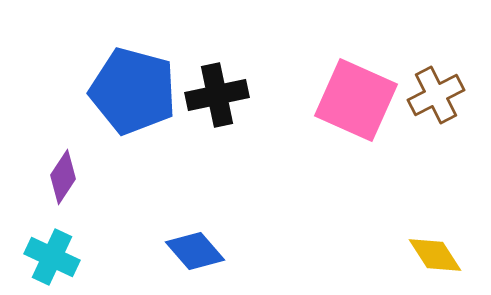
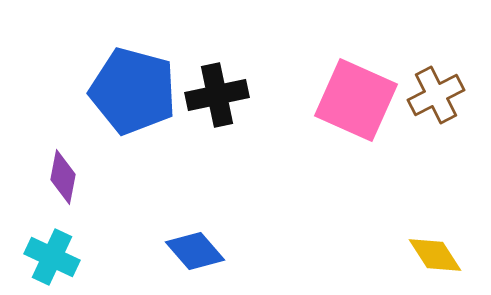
purple diamond: rotated 22 degrees counterclockwise
